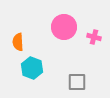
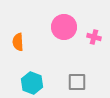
cyan hexagon: moved 15 px down
